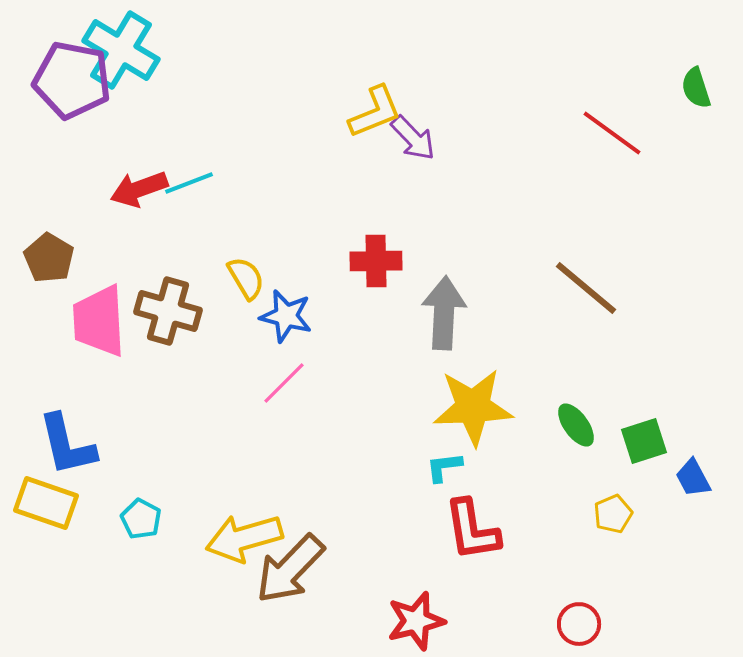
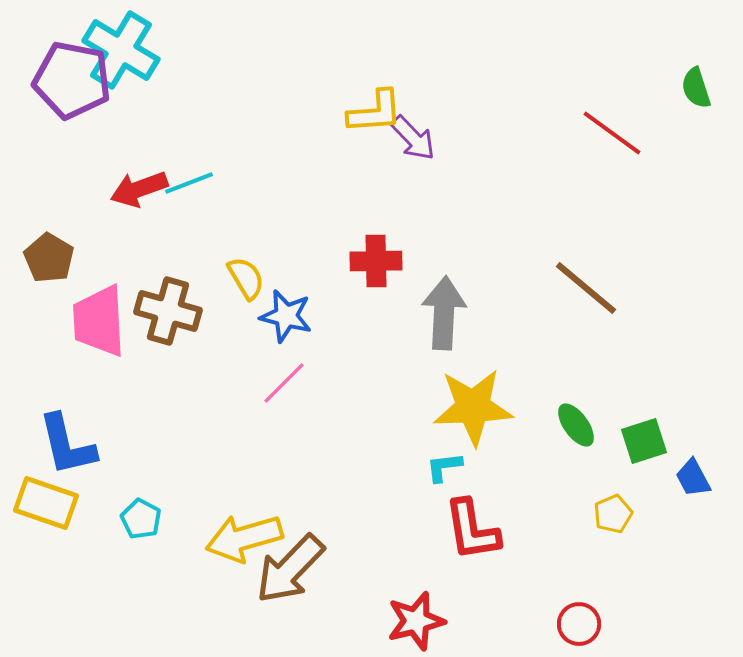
yellow L-shape: rotated 18 degrees clockwise
